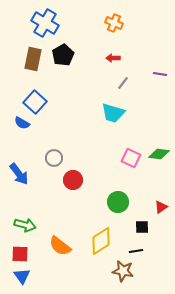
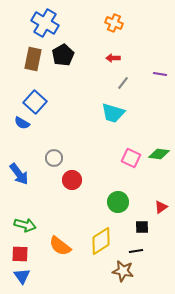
red circle: moved 1 px left
